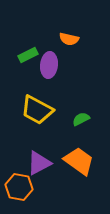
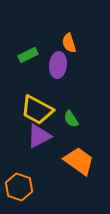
orange semicircle: moved 4 px down; rotated 60 degrees clockwise
purple ellipse: moved 9 px right
green semicircle: moved 10 px left; rotated 96 degrees counterclockwise
purple triangle: moved 27 px up
orange hexagon: rotated 8 degrees clockwise
